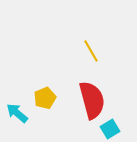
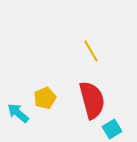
cyan arrow: moved 1 px right
cyan square: moved 2 px right
